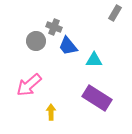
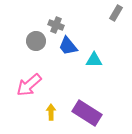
gray rectangle: moved 1 px right
gray cross: moved 2 px right, 2 px up
purple rectangle: moved 10 px left, 15 px down
